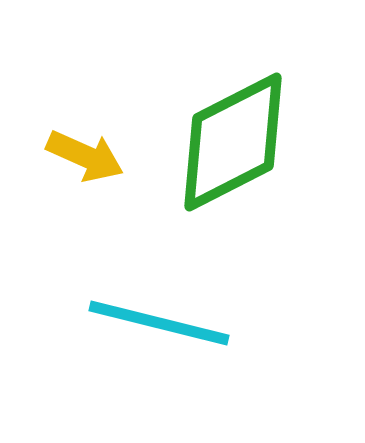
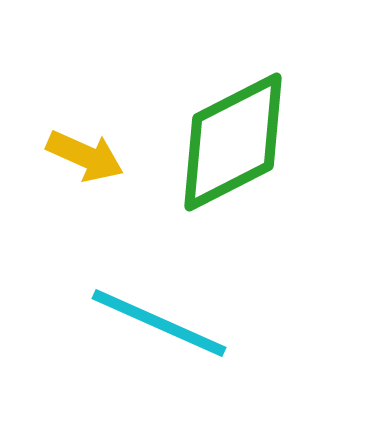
cyan line: rotated 10 degrees clockwise
